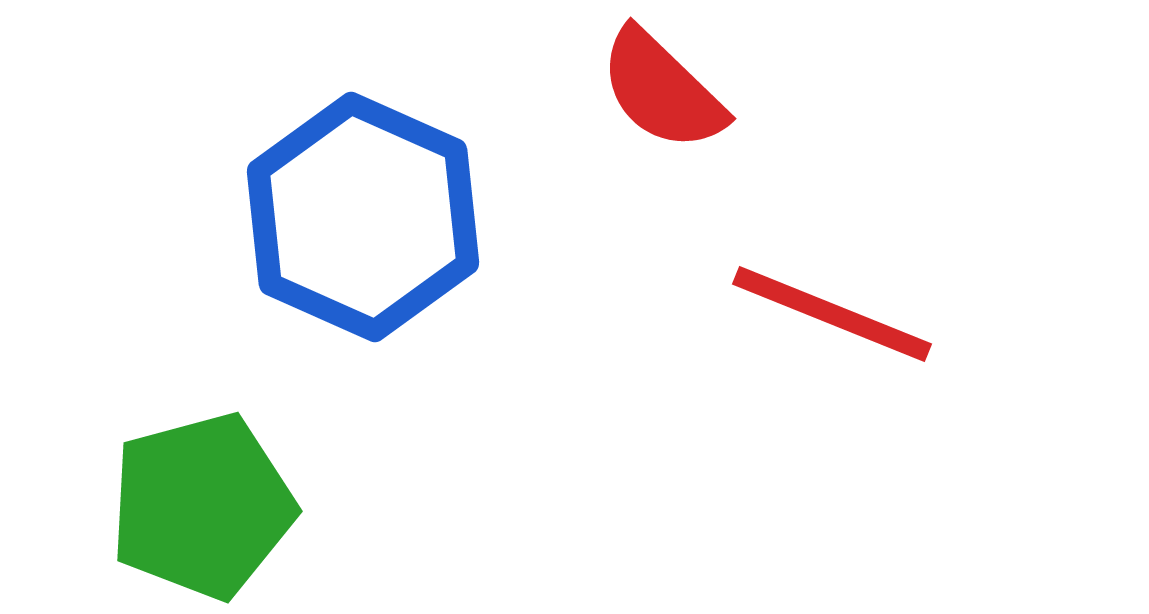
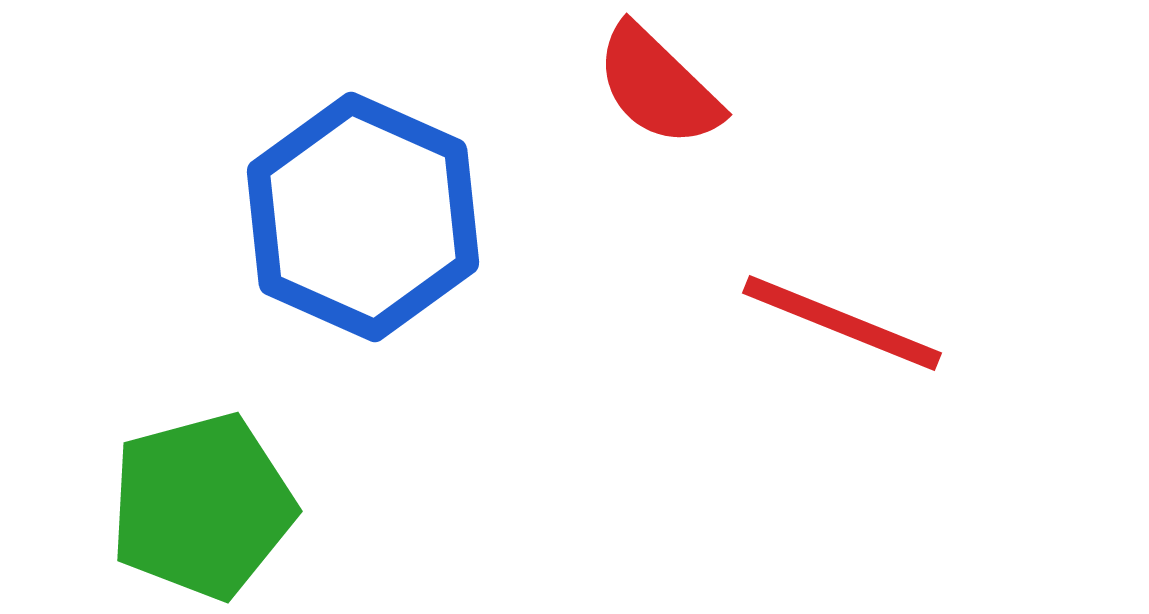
red semicircle: moved 4 px left, 4 px up
red line: moved 10 px right, 9 px down
